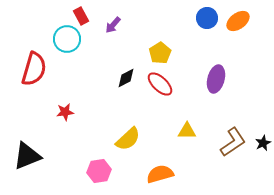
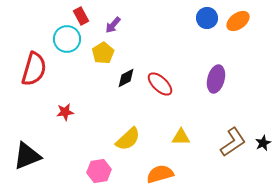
yellow pentagon: moved 57 px left
yellow triangle: moved 6 px left, 6 px down
